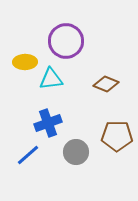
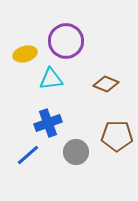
yellow ellipse: moved 8 px up; rotated 15 degrees counterclockwise
